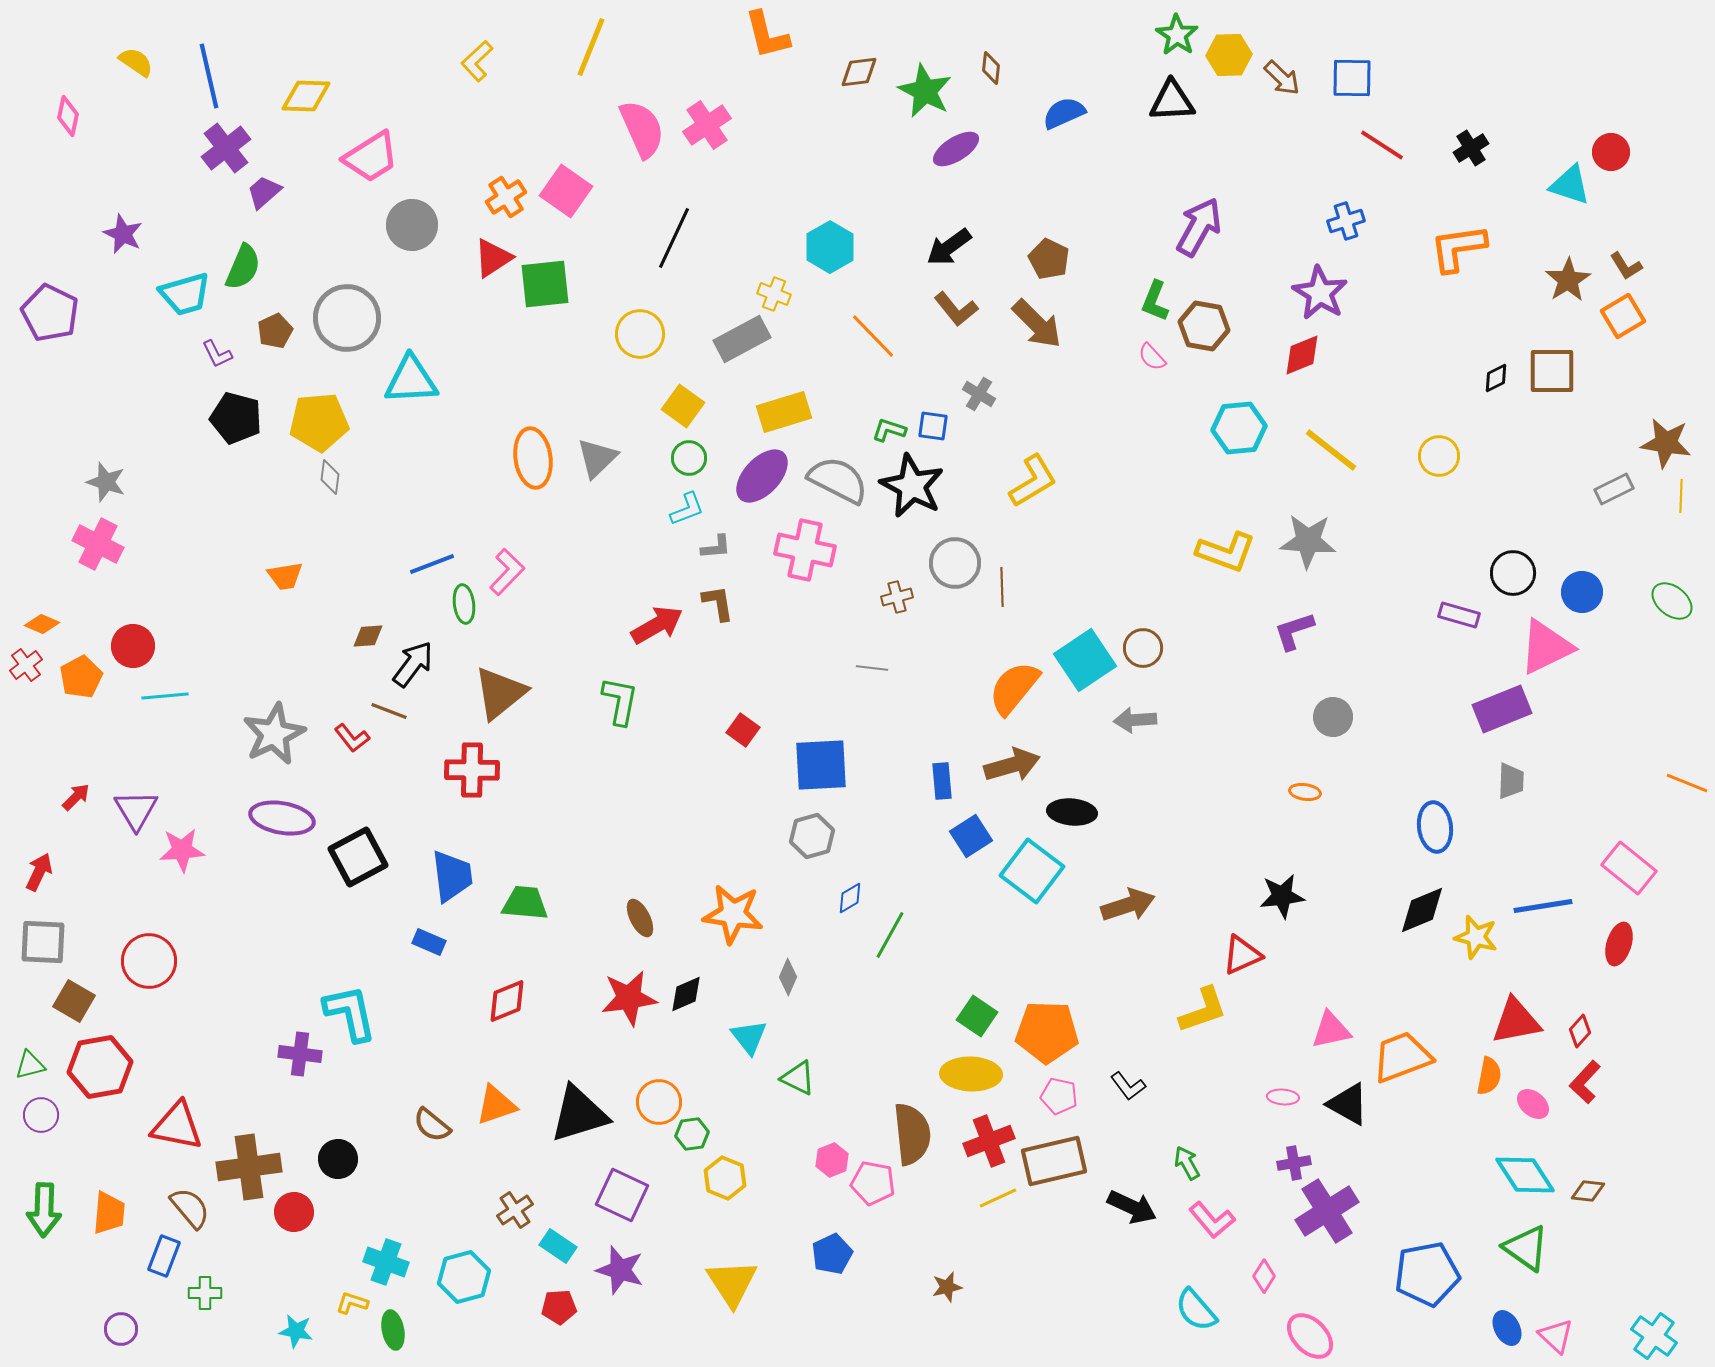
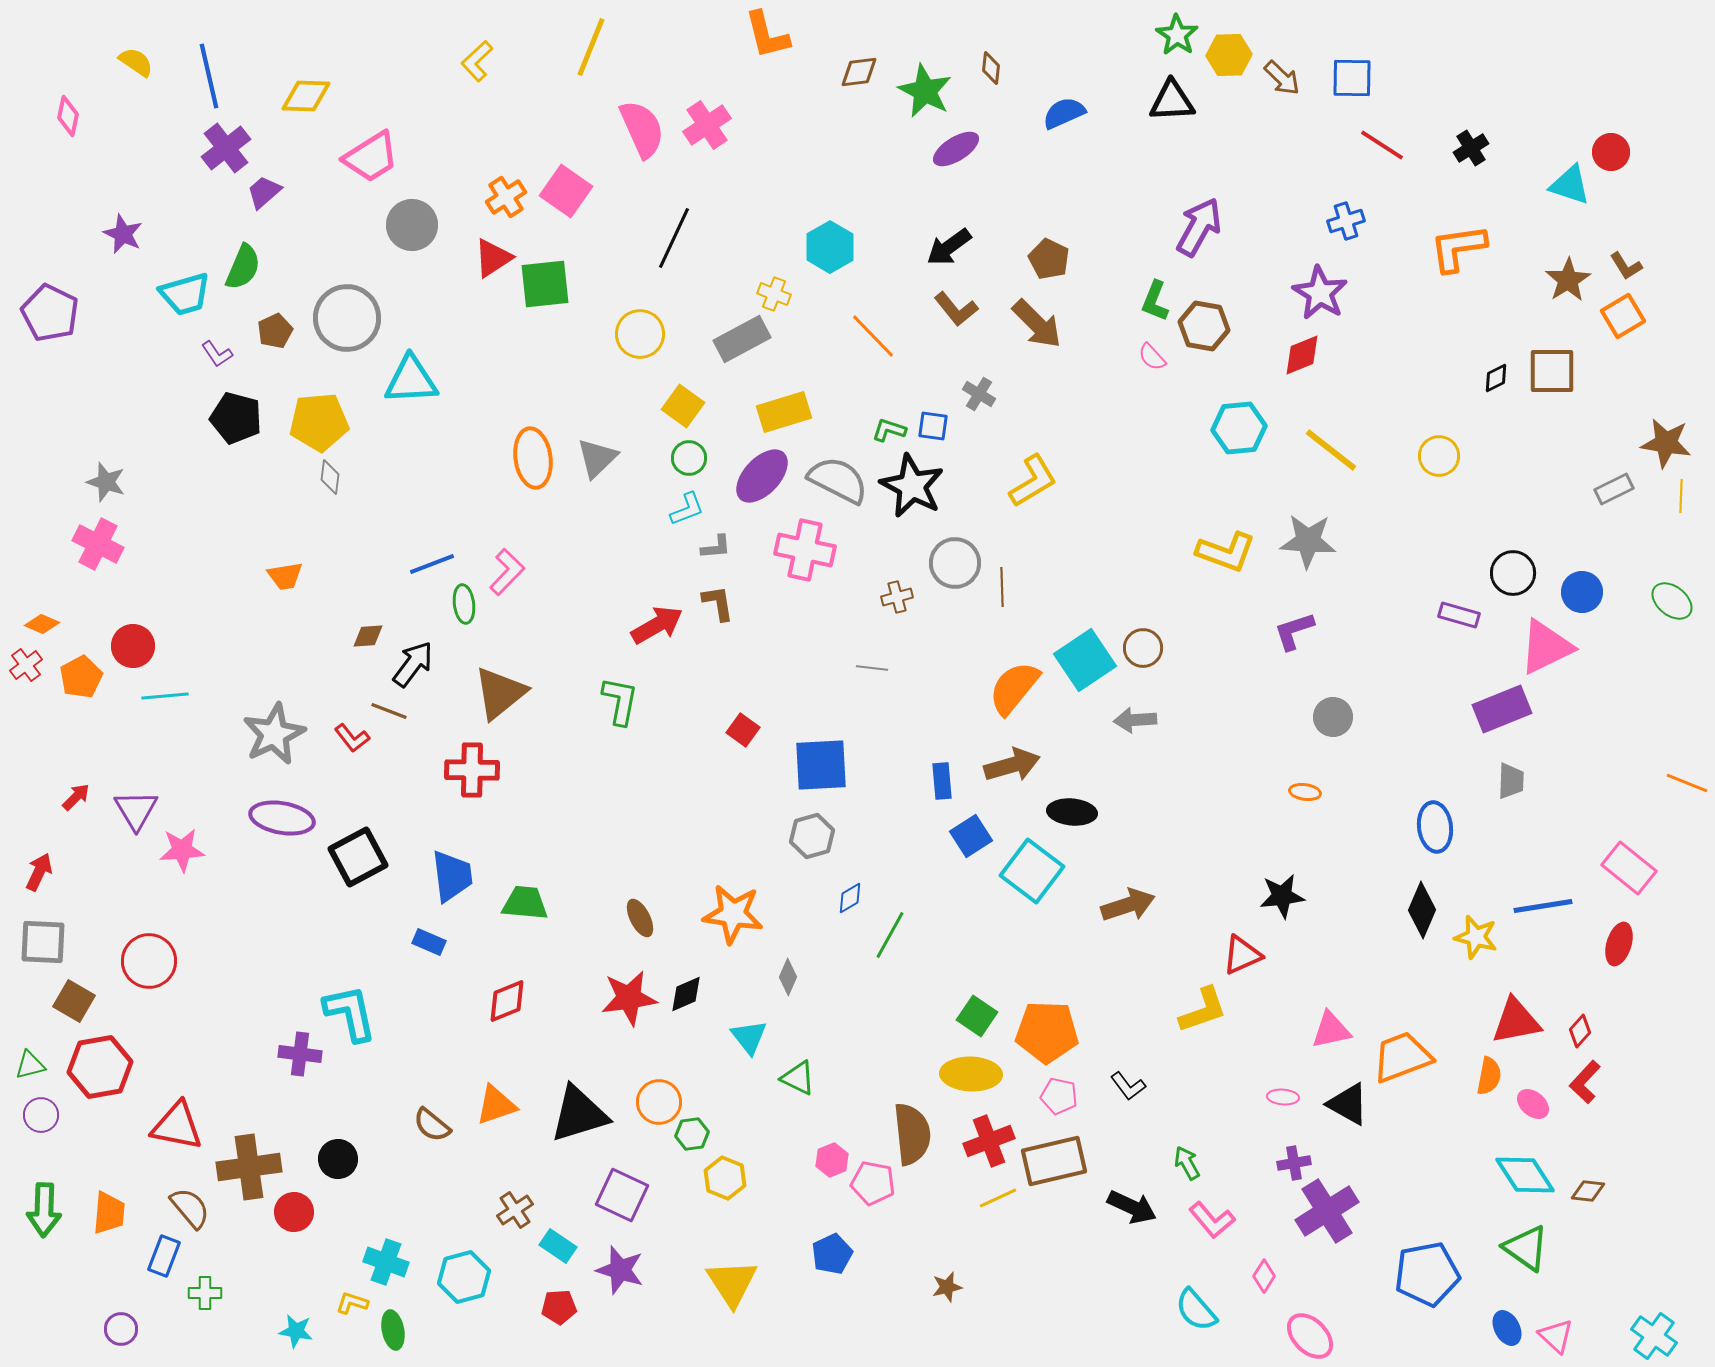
purple L-shape at (217, 354): rotated 8 degrees counterclockwise
black diamond at (1422, 910): rotated 44 degrees counterclockwise
